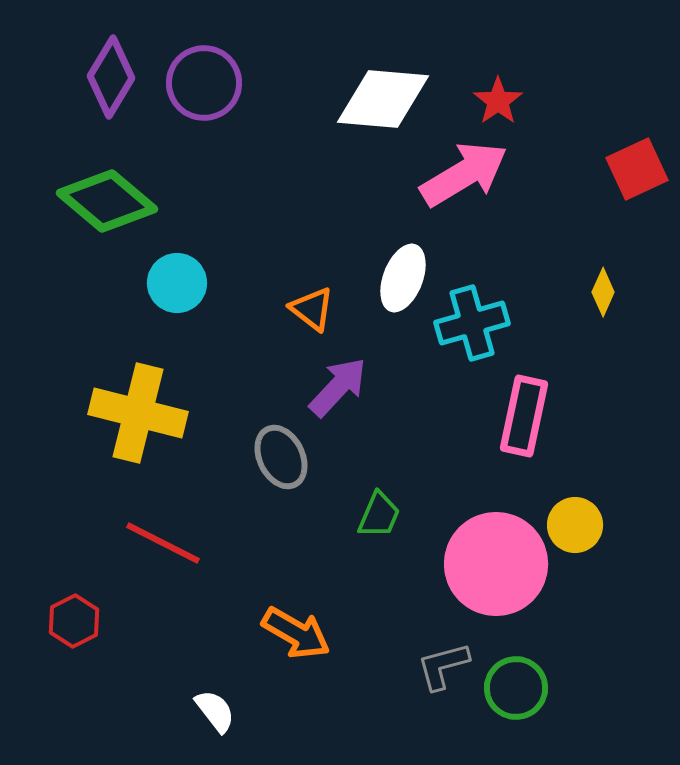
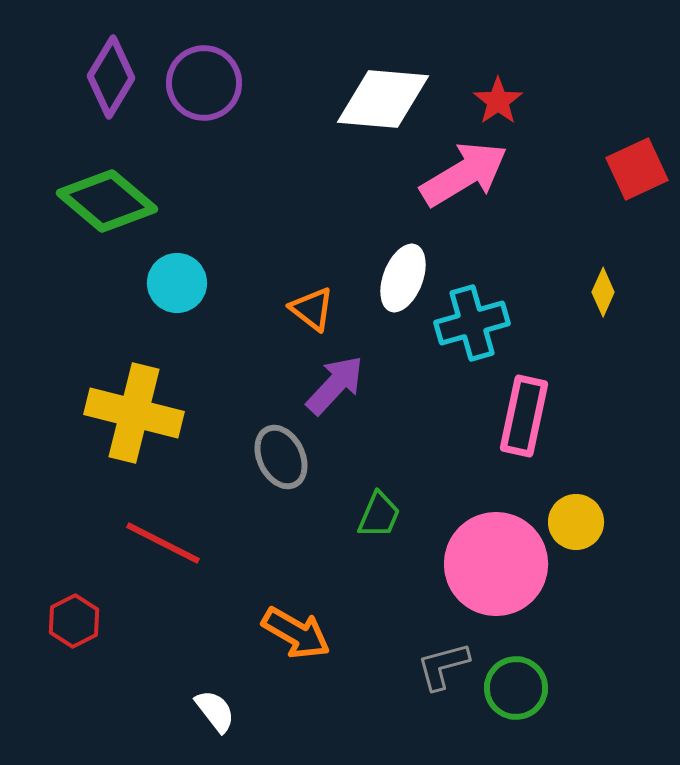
purple arrow: moved 3 px left, 2 px up
yellow cross: moved 4 px left
yellow circle: moved 1 px right, 3 px up
